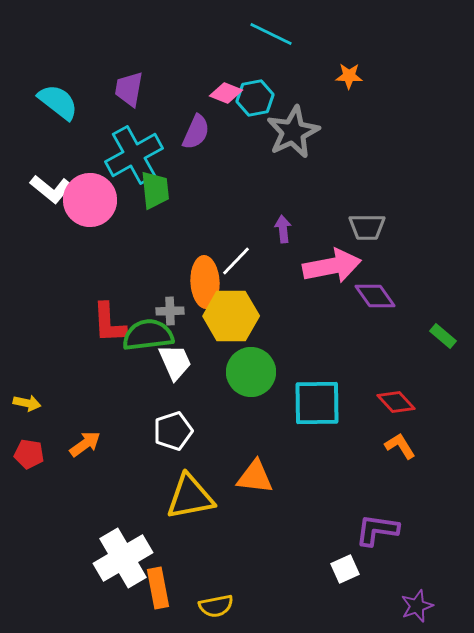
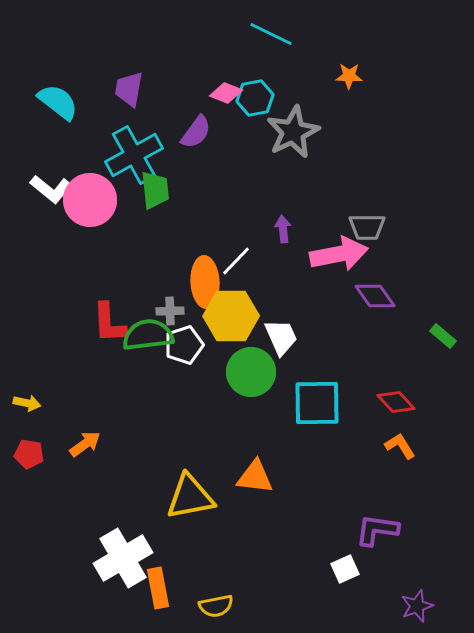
purple semicircle: rotated 12 degrees clockwise
pink arrow: moved 7 px right, 12 px up
white trapezoid: moved 106 px right, 25 px up
white pentagon: moved 11 px right, 86 px up
